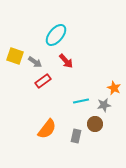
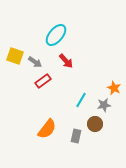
cyan line: moved 1 px up; rotated 49 degrees counterclockwise
